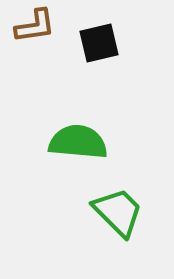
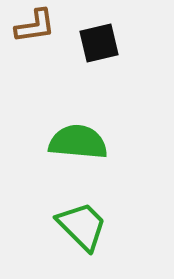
green trapezoid: moved 36 px left, 14 px down
